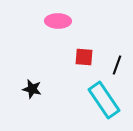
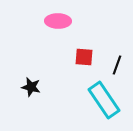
black star: moved 1 px left, 2 px up
